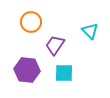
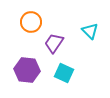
purple trapezoid: moved 1 px left, 2 px up
cyan square: rotated 24 degrees clockwise
